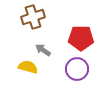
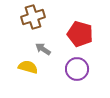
red pentagon: moved 1 px left, 4 px up; rotated 15 degrees clockwise
gray arrow: moved 1 px up
